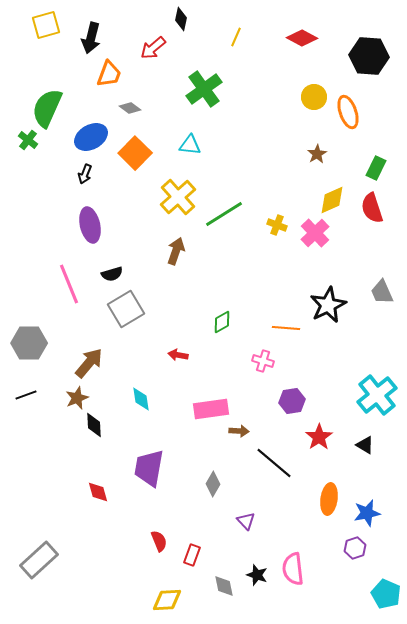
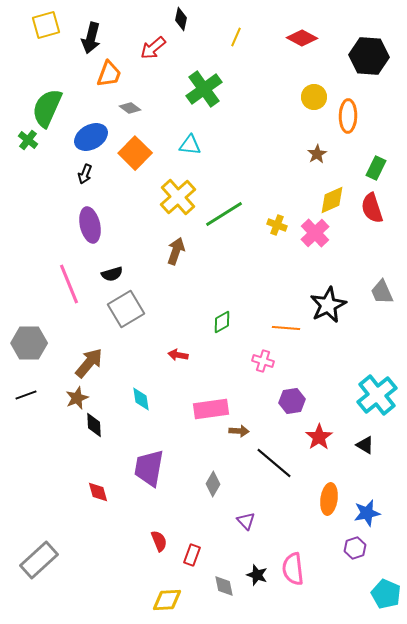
orange ellipse at (348, 112): moved 4 px down; rotated 20 degrees clockwise
